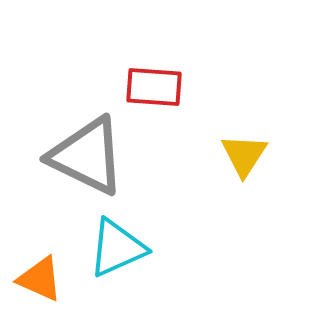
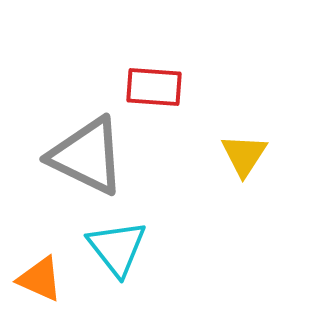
cyan triangle: rotated 44 degrees counterclockwise
